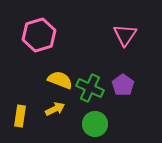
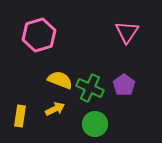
pink triangle: moved 2 px right, 3 px up
purple pentagon: moved 1 px right
